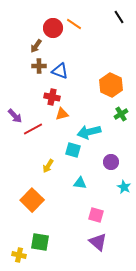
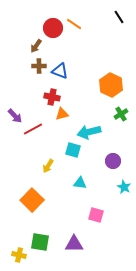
purple circle: moved 2 px right, 1 px up
purple triangle: moved 24 px left, 2 px down; rotated 42 degrees counterclockwise
